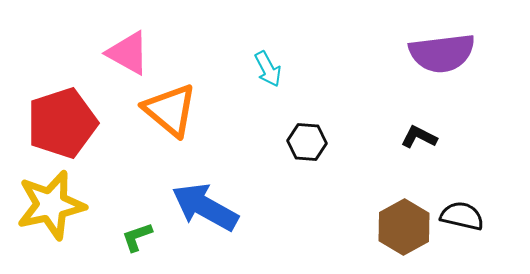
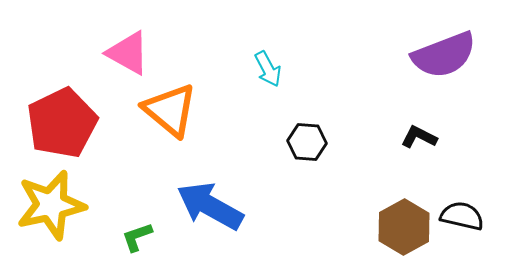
purple semicircle: moved 2 px right, 2 px down; rotated 14 degrees counterclockwise
red pentagon: rotated 8 degrees counterclockwise
blue arrow: moved 5 px right, 1 px up
